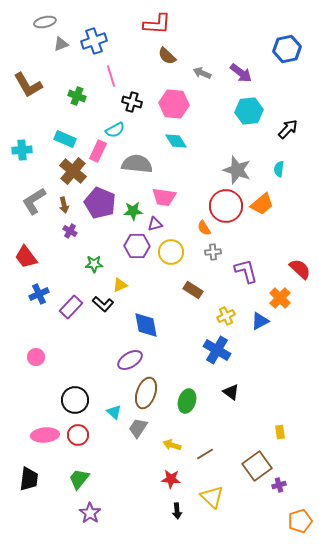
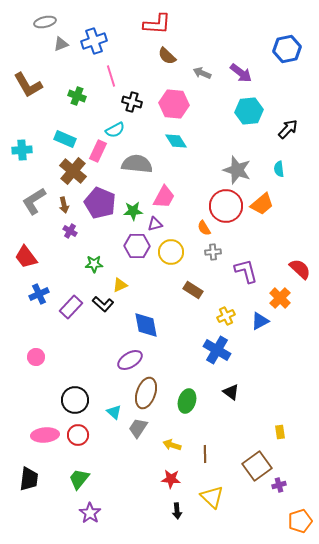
cyan semicircle at (279, 169): rotated 14 degrees counterclockwise
pink trapezoid at (164, 197): rotated 70 degrees counterclockwise
brown line at (205, 454): rotated 60 degrees counterclockwise
